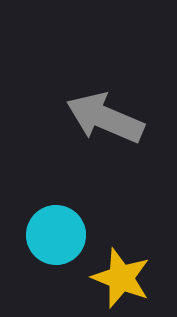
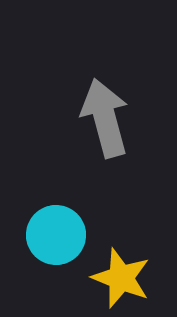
gray arrow: rotated 52 degrees clockwise
